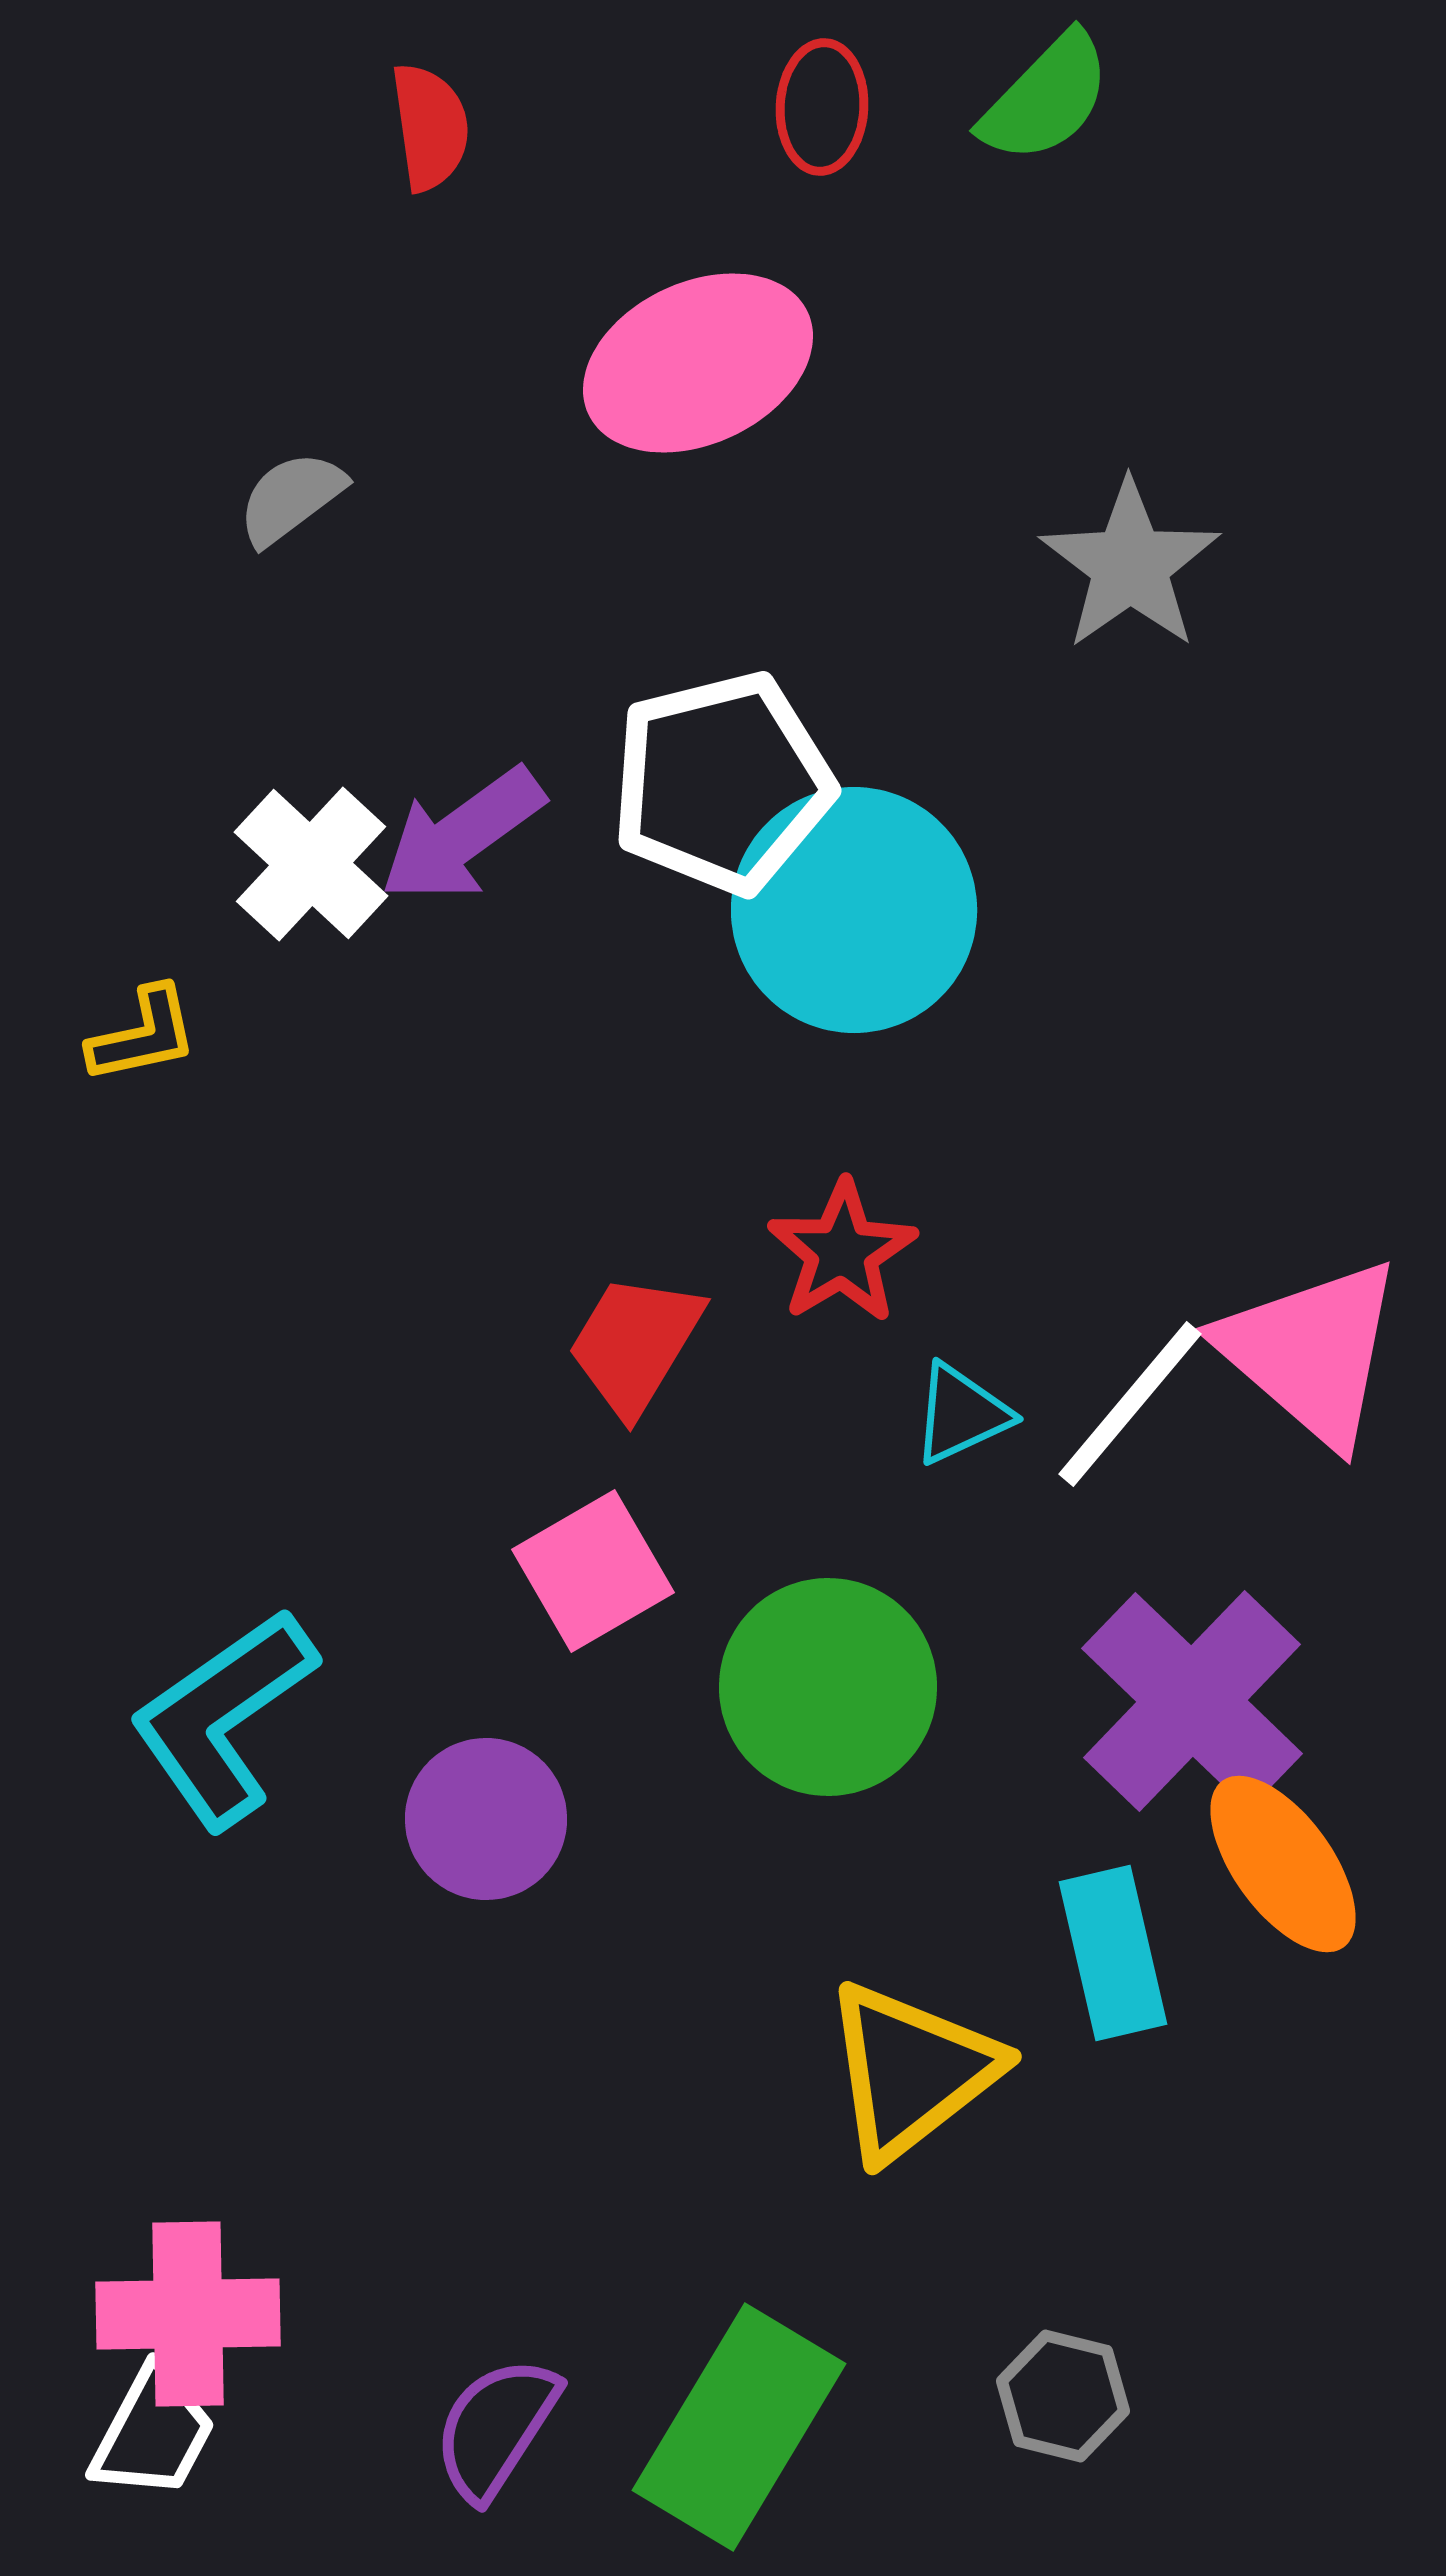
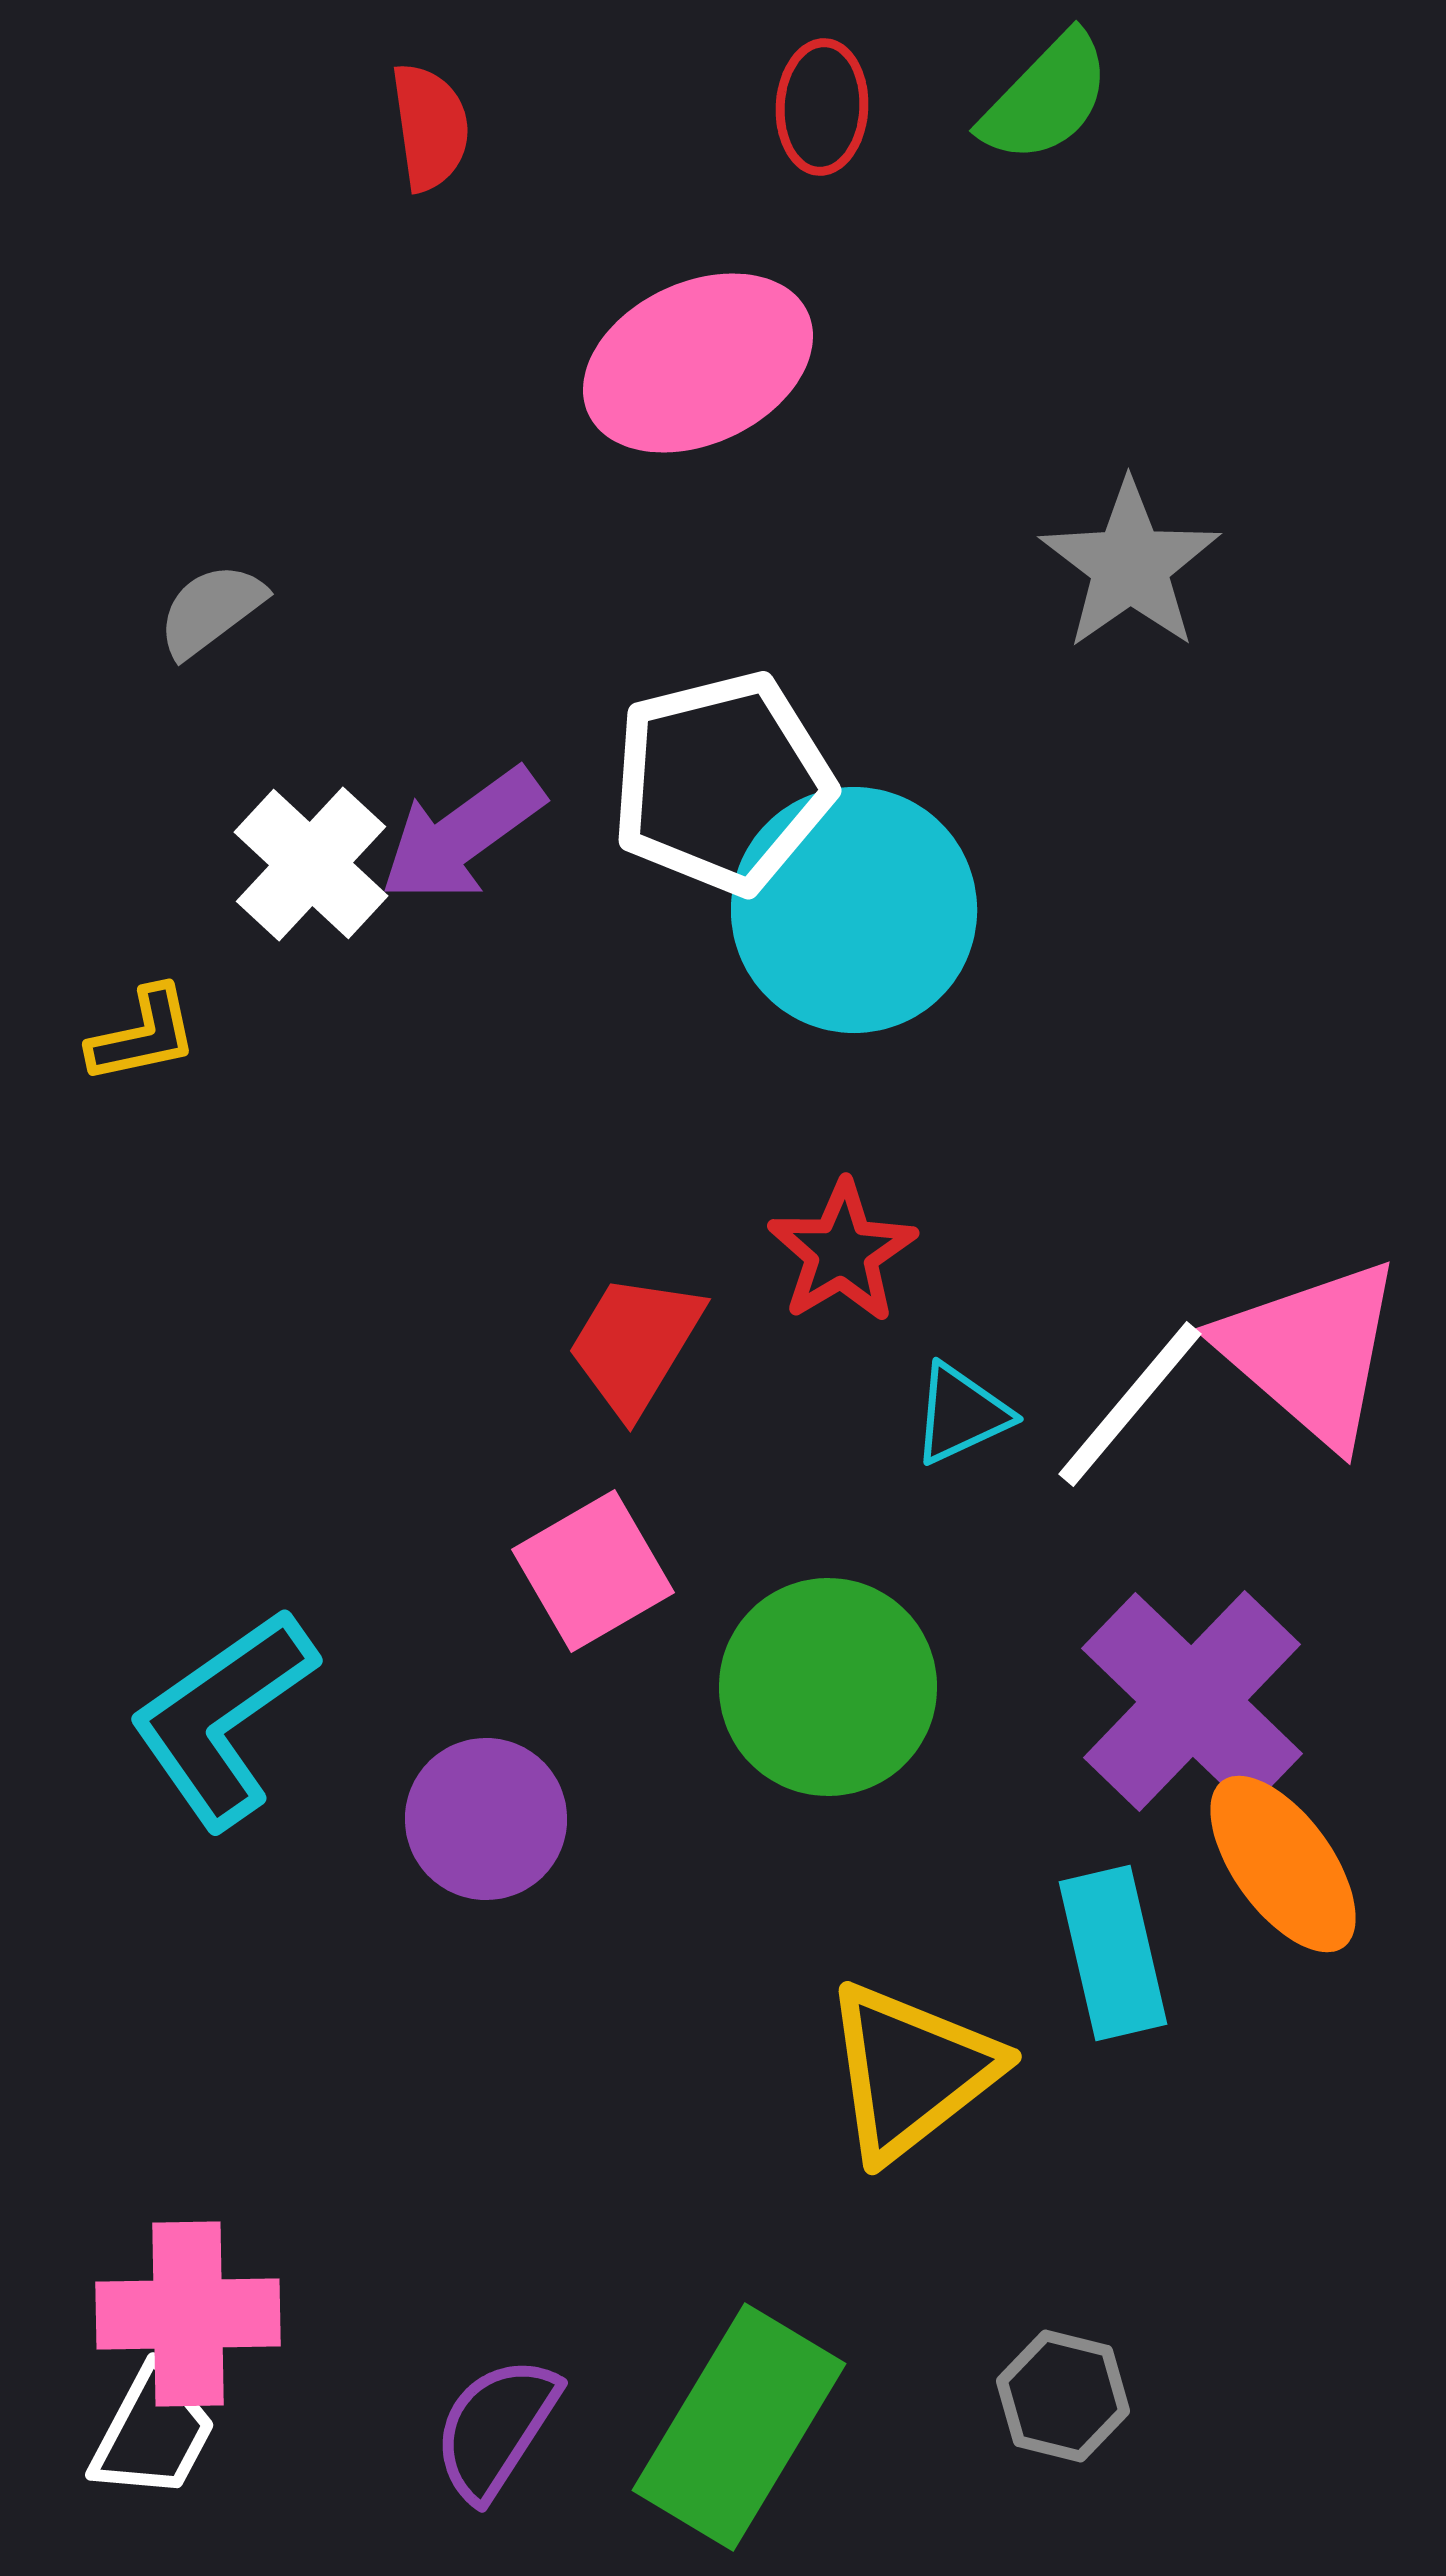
gray semicircle: moved 80 px left, 112 px down
